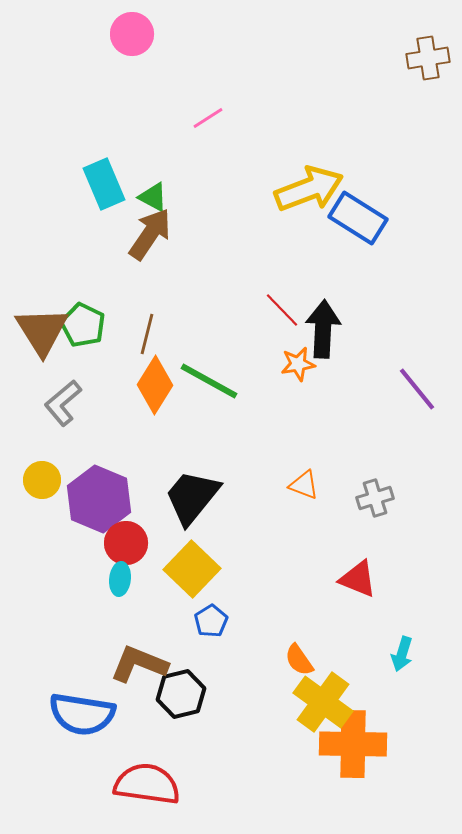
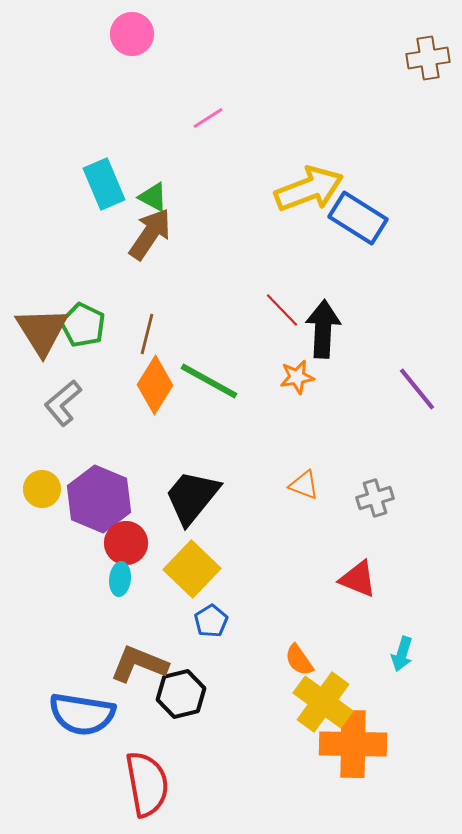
orange star: moved 1 px left, 13 px down
yellow circle: moved 9 px down
red semicircle: rotated 72 degrees clockwise
